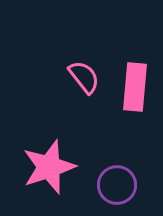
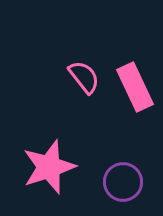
pink rectangle: rotated 30 degrees counterclockwise
purple circle: moved 6 px right, 3 px up
